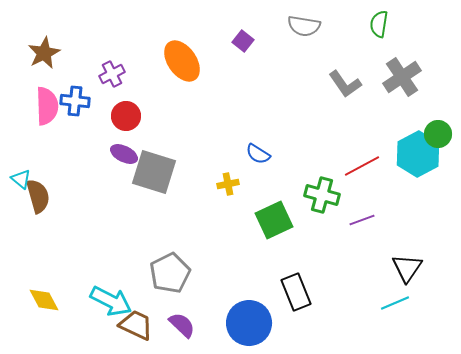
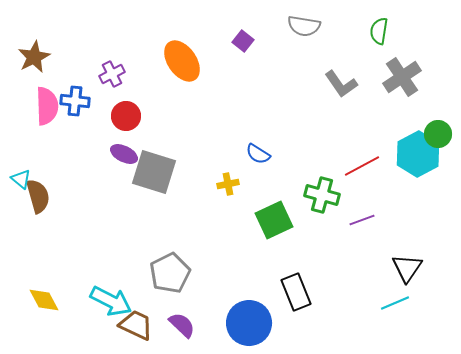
green semicircle: moved 7 px down
brown star: moved 10 px left, 4 px down
gray L-shape: moved 4 px left
